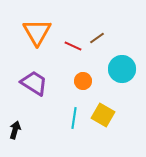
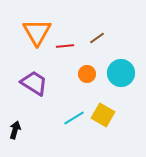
red line: moved 8 px left; rotated 30 degrees counterclockwise
cyan circle: moved 1 px left, 4 px down
orange circle: moved 4 px right, 7 px up
cyan line: rotated 50 degrees clockwise
